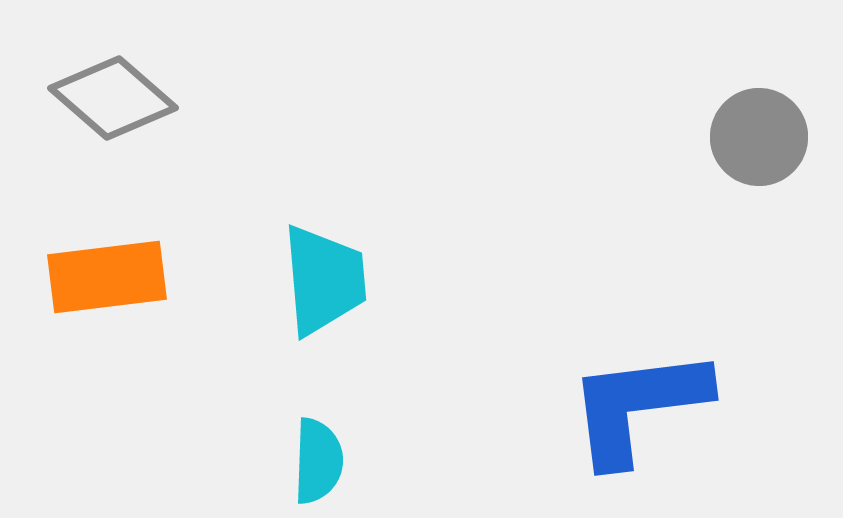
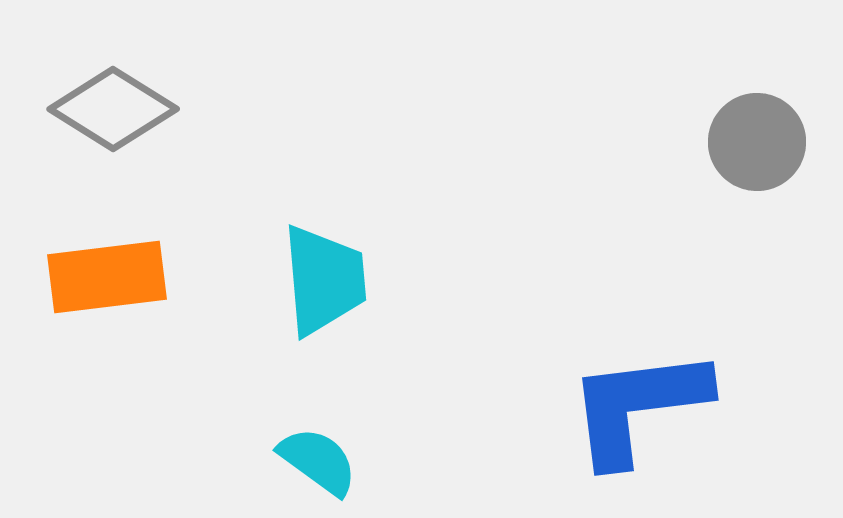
gray diamond: moved 11 px down; rotated 9 degrees counterclockwise
gray circle: moved 2 px left, 5 px down
cyan semicircle: rotated 56 degrees counterclockwise
